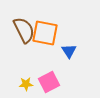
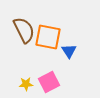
orange square: moved 3 px right, 4 px down
